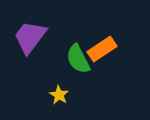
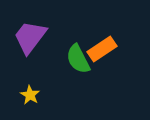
yellow star: moved 29 px left
